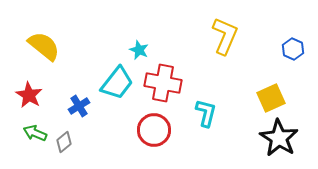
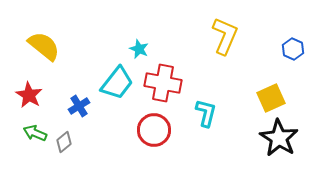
cyan star: moved 1 px up
